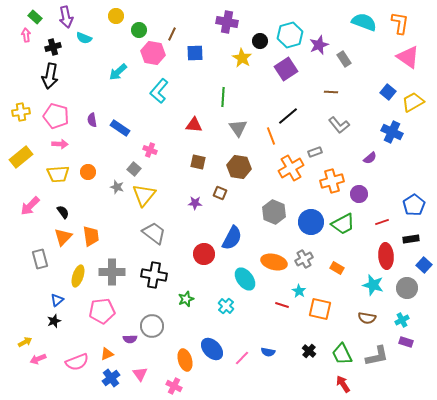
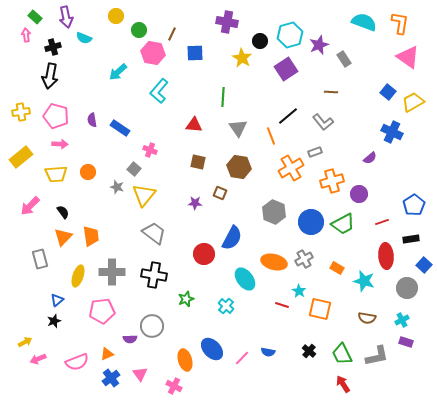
gray L-shape at (339, 125): moved 16 px left, 3 px up
yellow trapezoid at (58, 174): moved 2 px left
cyan star at (373, 285): moved 9 px left, 4 px up
